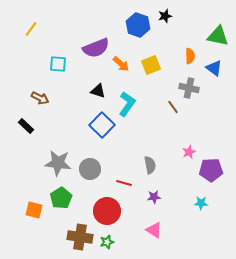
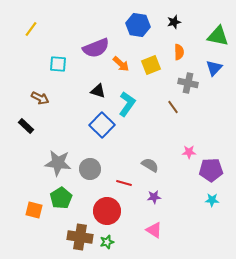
black star: moved 9 px right, 6 px down
blue hexagon: rotated 10 degrees counterclockwise
orange semicircle: moved 11 px left, 4 px up
blue triangle: rotated 36 degrees clockwise
gray cross: moved 1 px left, 5 px up
pink star: rotated 24 degrees clockwise
gray semicircle: rotated 48 degrees counterclockwise
cyan star: moved 11 px right, 3 px up
